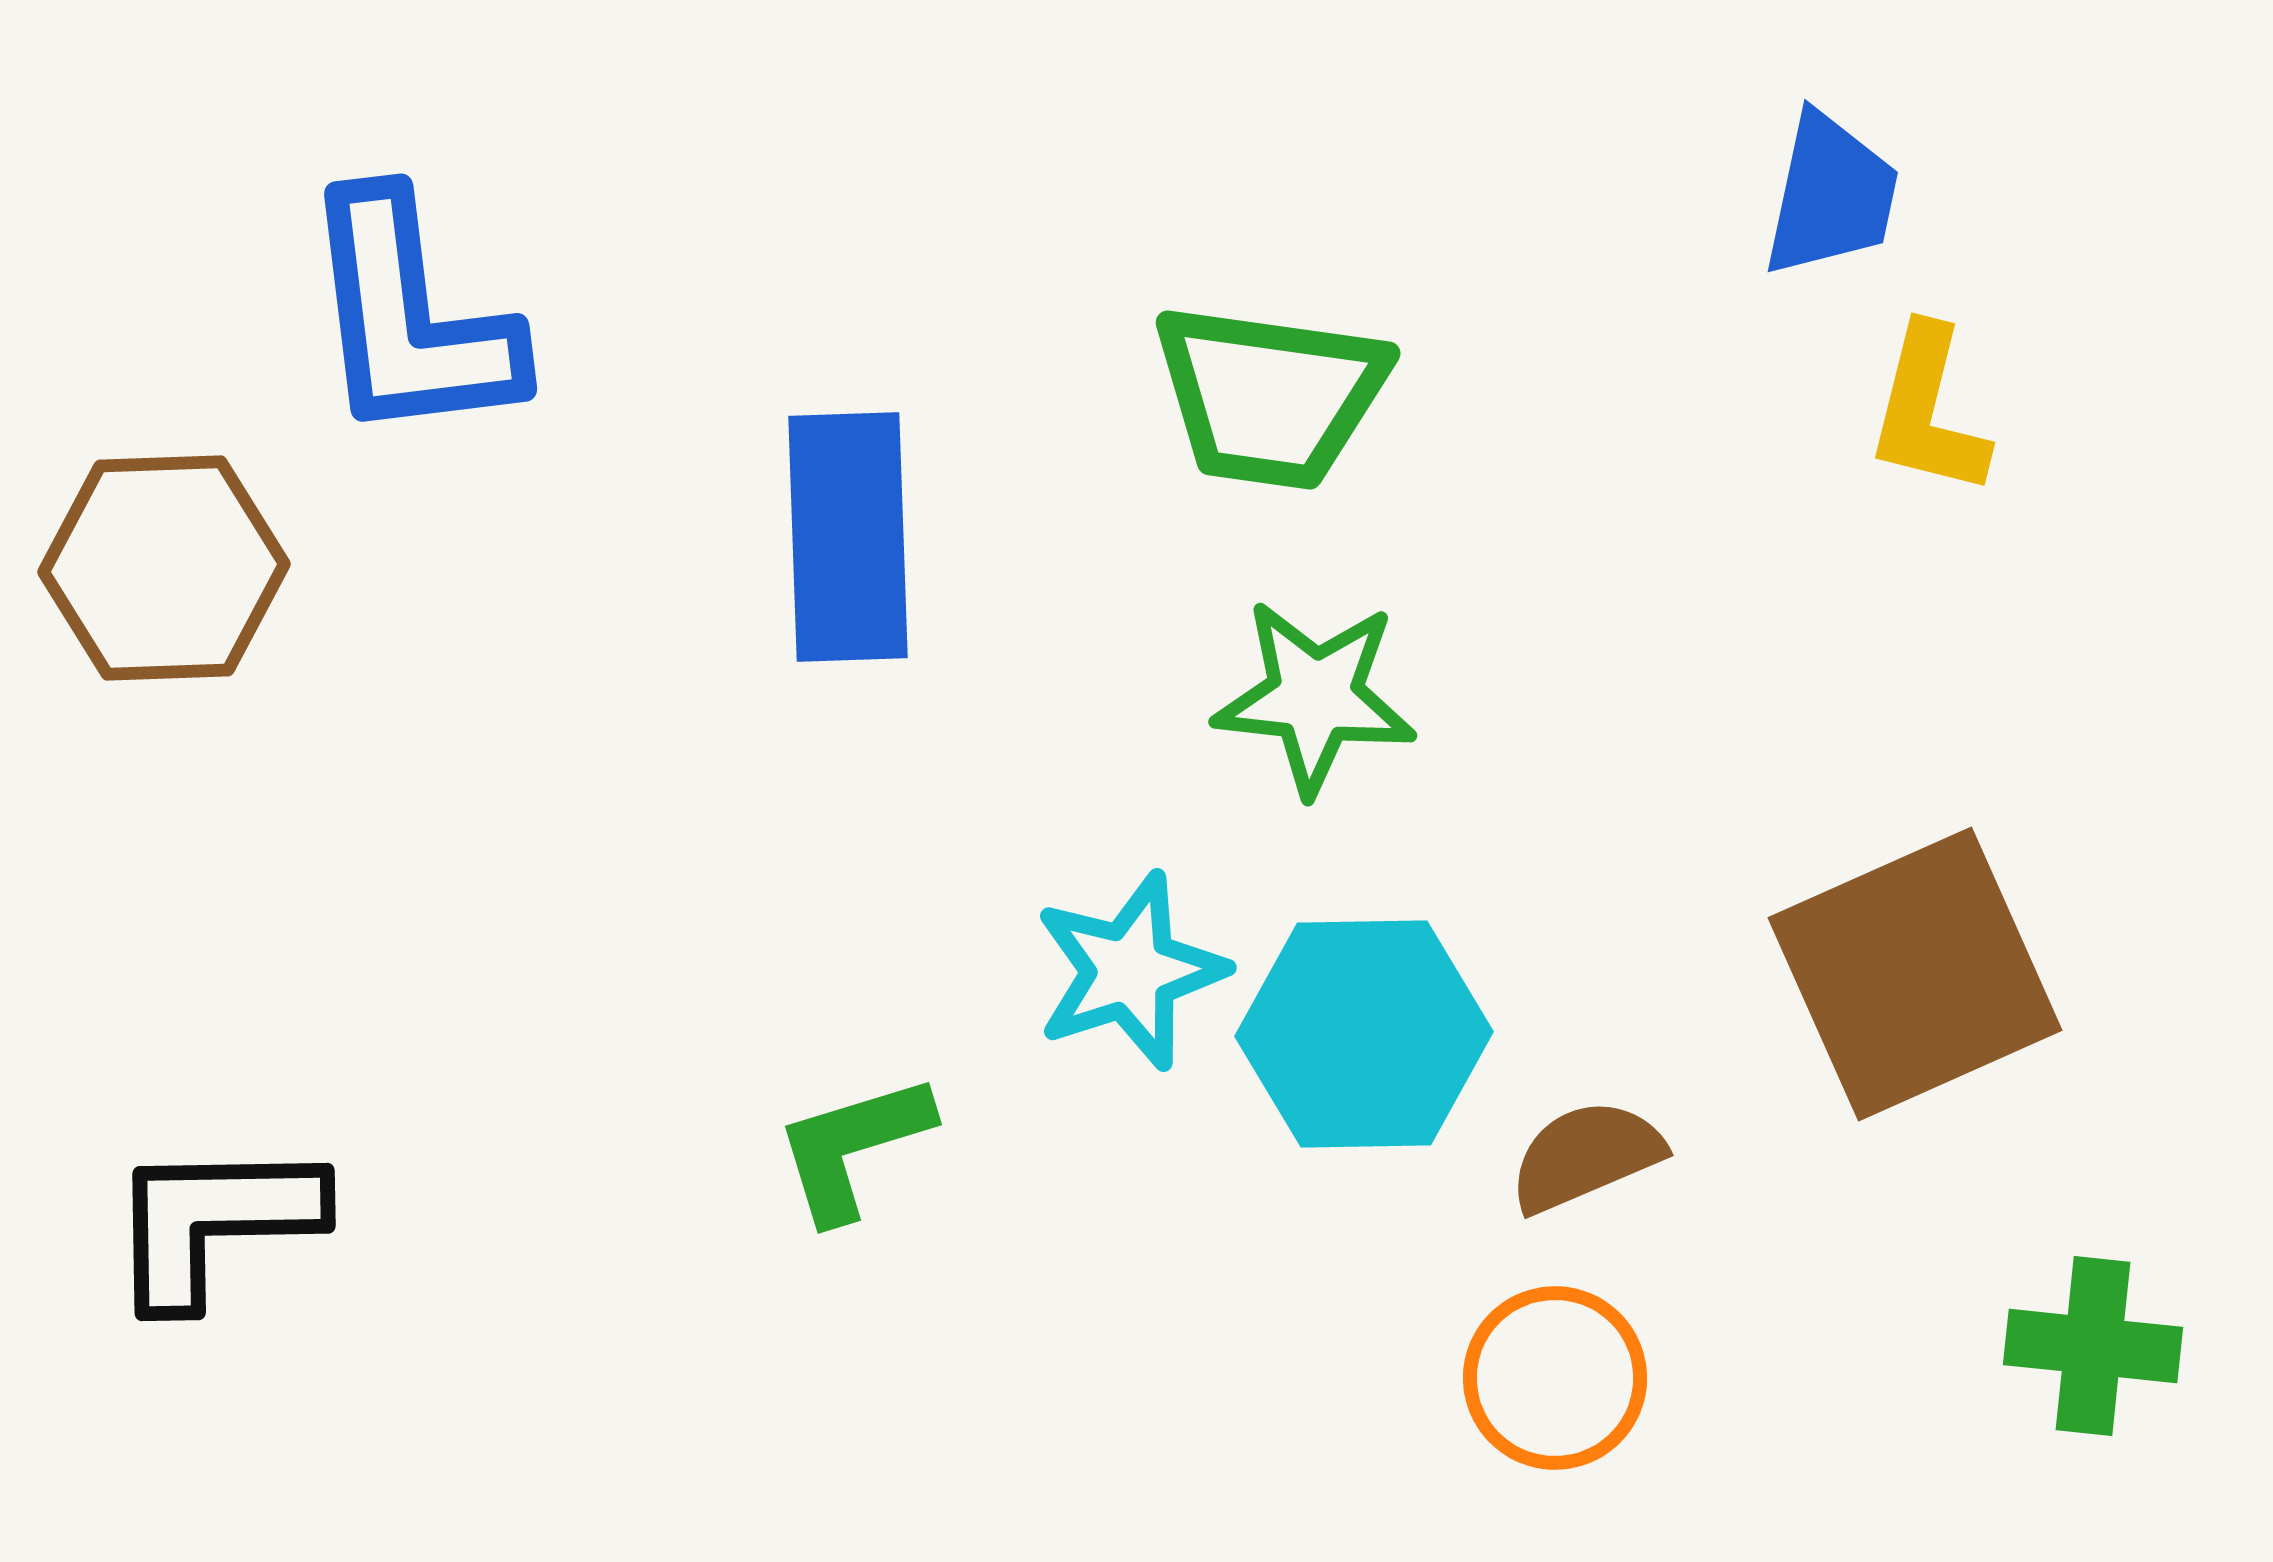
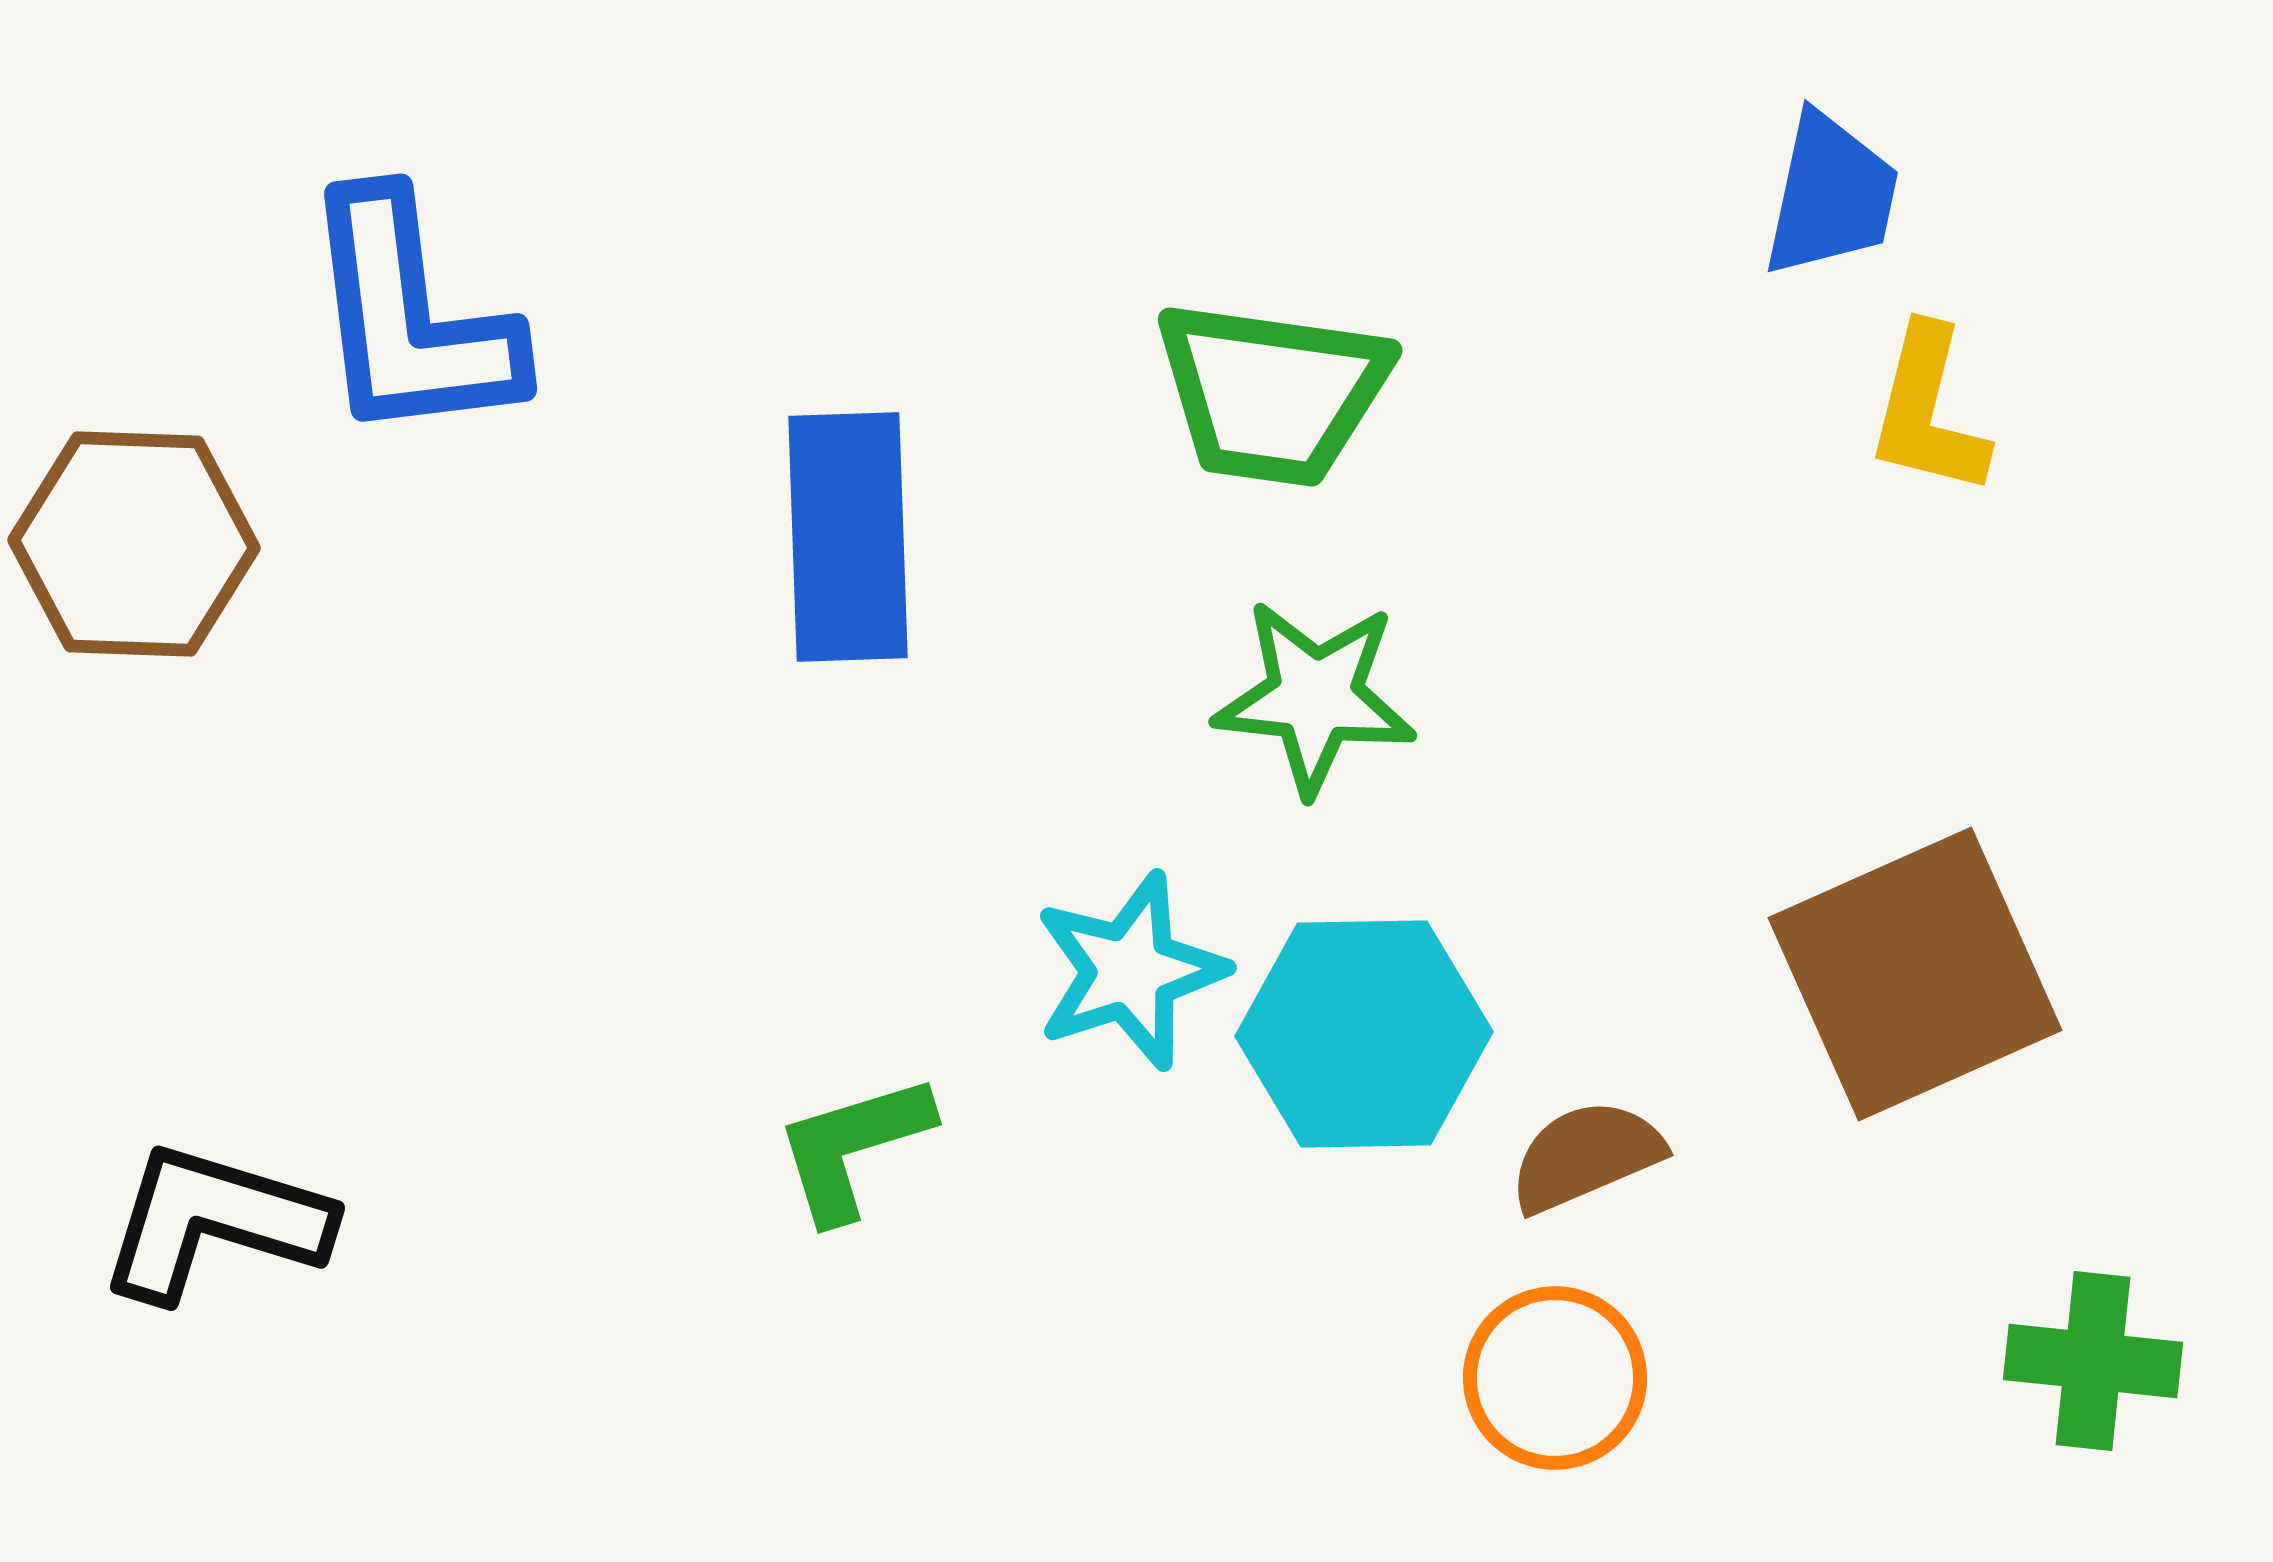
green trapezoid: moved 2 px right, 3 px up
brown hexagon: moved 30 px left, 24 px up; rotated 4 degrees clockwise
black L-shape: rotated 18 degrees clockwise
green cross: moved 15 px down
